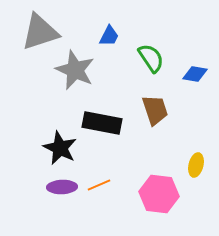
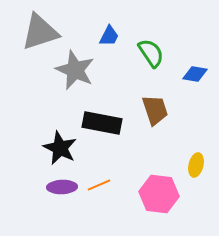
green semicircle: moved 5 px up
